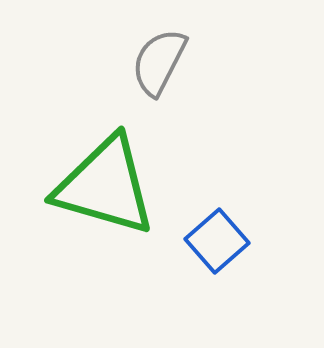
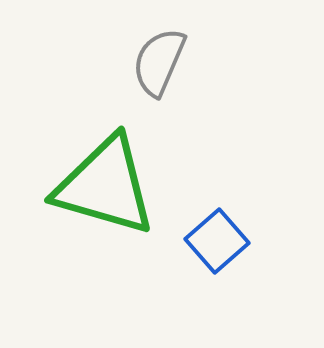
gray semicircle: rotated 4 degrees counterclockwise
